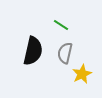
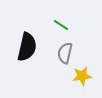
black semicircle: moved 6 px left, 4 px up
yellow star: moved 2 px down; rotated 18 degrees clockwise
